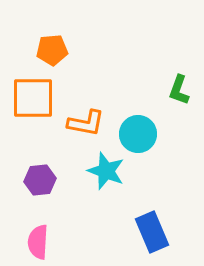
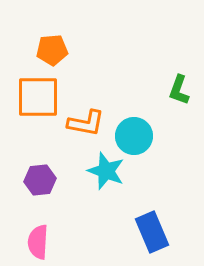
orange square: moved 5 px right, 1 px up
cyan circle: moved 4 px left, 2 px down
